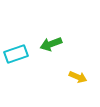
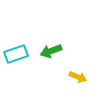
green arrow: moved 7 px down
